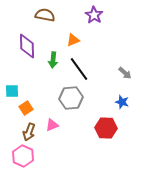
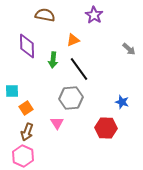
gray arrow: moved 4 px right, 24 px up
pink triangle: moved 5 px right, 2 px up; rotated 40 degrees counterclockwise
brown arrow: moved 2 px left
